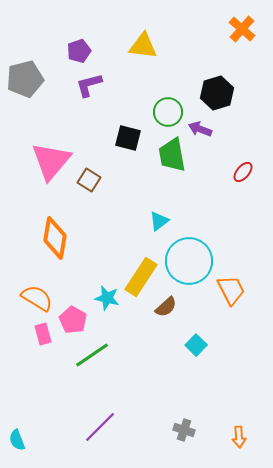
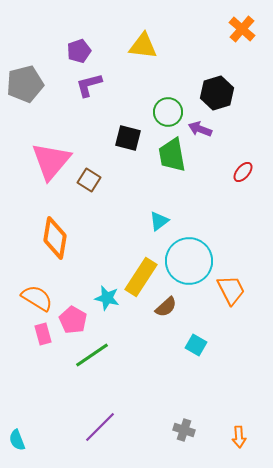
gray pentagon: moved 5 px down
cyan square: rotated 15 degrees counterclockwise
